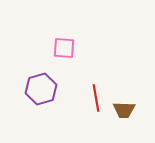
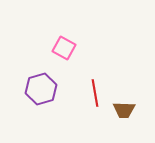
pink square: rotated 25 degrees clockwise
red line: moved 1 px left, 5 px up
